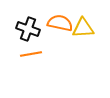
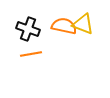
orange semicircle: moved 4 px right, 3 px down
yellow triangle: moved 4 px up; rotated 25 degrees clockwise
